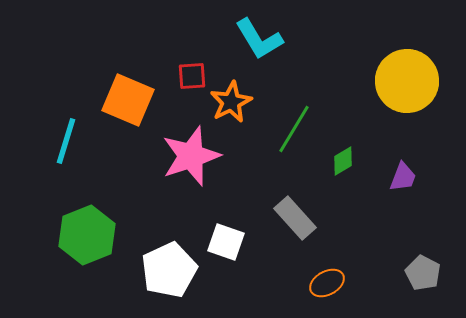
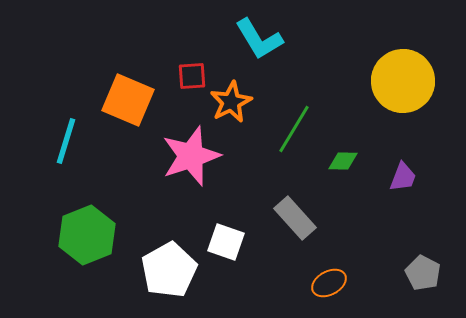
yellow circle: moved 4 px left
green diamond: rotated 32 degrees clockwise
white pentagon: rotated 4 degrees counterclockwise
orange ellipse: moved 2 px right
